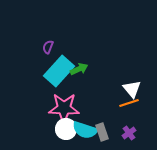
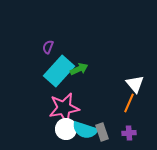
white triangle: moved 3 px right, 5 px up
orange line: rotated 48 degrees counterclockwise
pink star: rotated 12 degrees counterclockwise
purple cross: rotated 32 degrees clockwise
